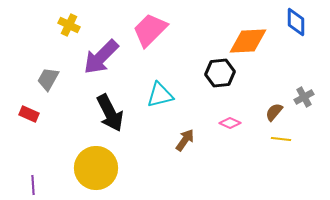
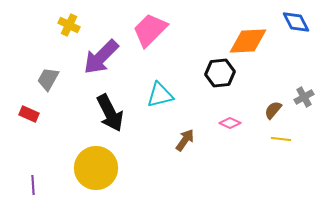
blue diamond: rotated 28 degrees counterclockwise
brown semicircle: moved 1 px left, 2 px up
